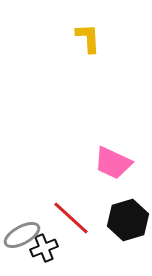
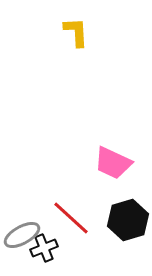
yellow L-shape: moved 12 px left, 6 px up
